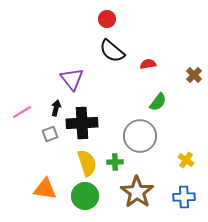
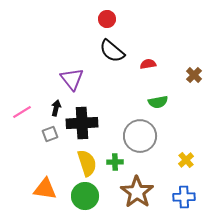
green semicircle: rotated 42 degrees clockwise
yellow cross: rotated 14 degrees clockwise
